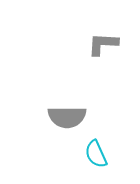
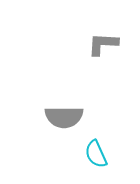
gray semicircle: moved 3 px left
